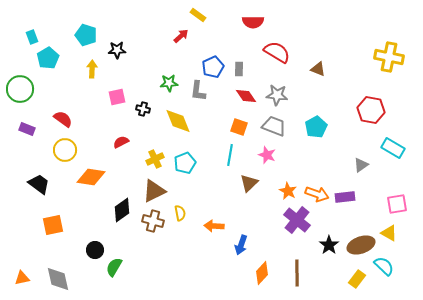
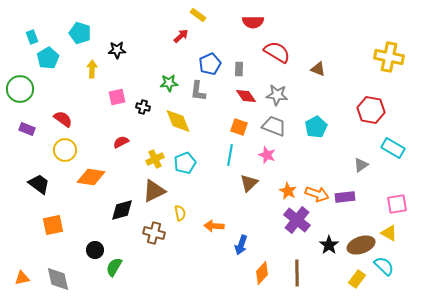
cyan pentagon at (86, 35): moved 6 px left, 2 px up
blue pentagon at (213, 67): moved 3 px left, 3 px up
black cross at (143, 109): moved 2 px up
black diamond at (122, 210): rotated 20 degrees clockwise
brown cross at (153, 221): moved 1 px right, 12 px down
